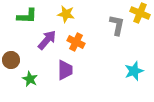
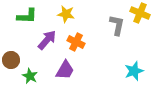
purple trapezoid: rotated 30 degrees clockwise
green star: moved 3 px up
